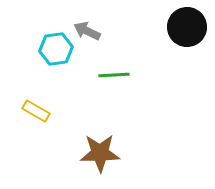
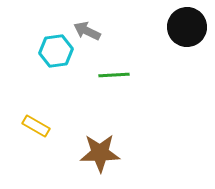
cyan hexagon: moved 2 px down
yellow rectangle: moved 15 px down
